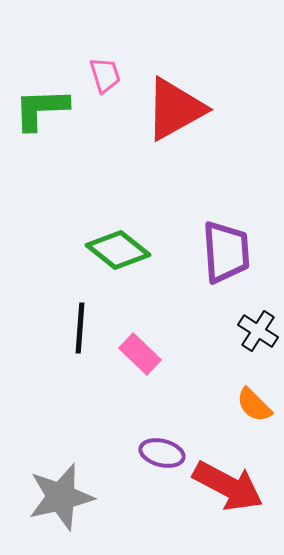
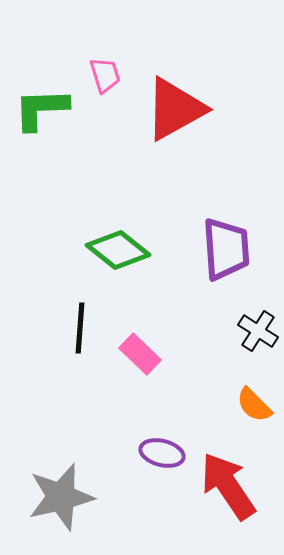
purple trapezoid: moved 3 px up
red arrow: rotated 152 degrees counterclockwise
